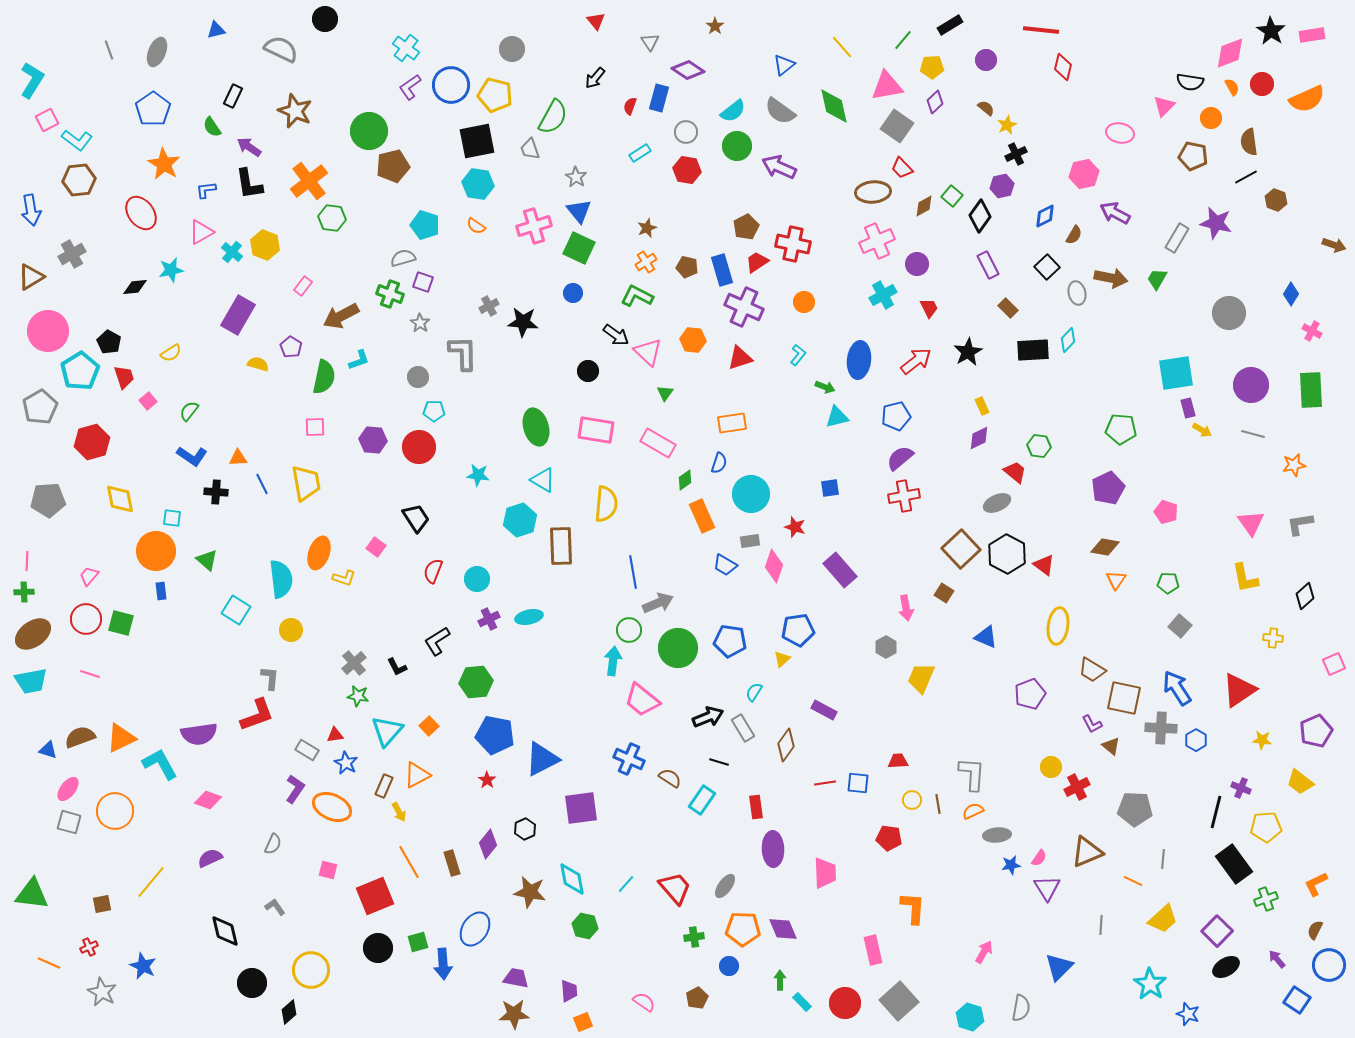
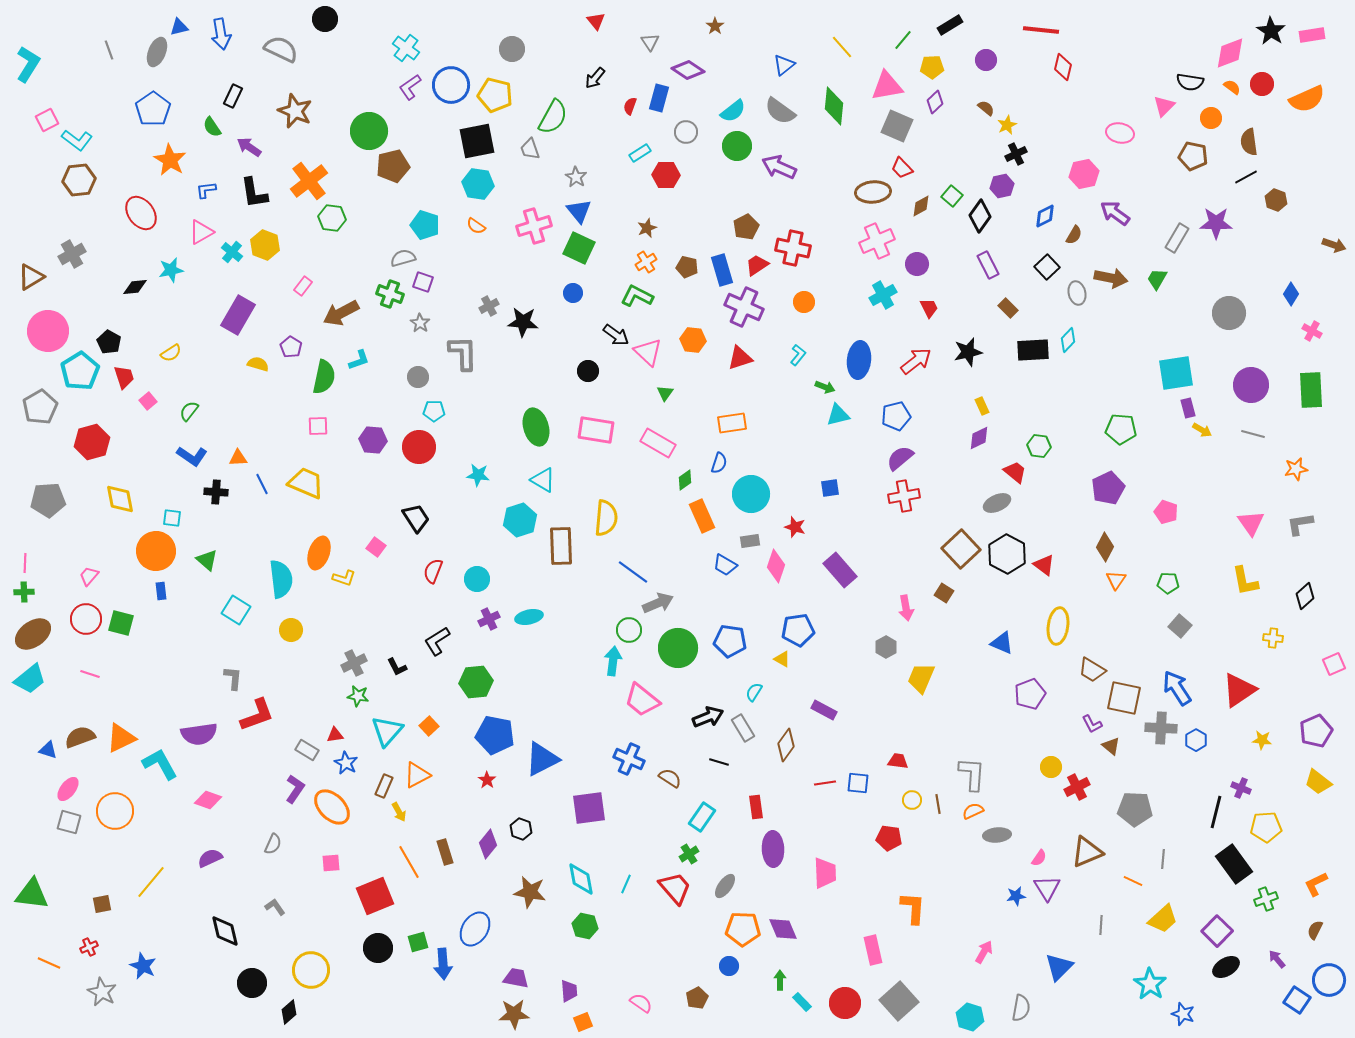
blue triangle at (216, 30): moved 37 px left, 3 px up
cyan L-shape at (32, 80): moved 4 px left, 16 px up
orange semicircle at (1232, 87): rotated 24 degrees counterclockwise
green diamond at (834, 106): rotated 18 degrees clockwise
gray square at (897, 126): rotated 12 degrees counterclockwise
orange star at (164, 164): moved 6 px right, 4 px up
red hexagon at (687, 170): moved 21 px left, 5 px down; rotated 8 degrees counterclockwise
black L-shape at (249, 184): moved 5 px right, 9 px down
brown diamond at (924, 206): moved 3 px left
blue arrow at (31, 210): moved 190 px right, 176 px up
purple arrow at (1115, 213): rotated 8 degrees clockwise
purple star at (1216, 223): rotated 12 degrees counterclockwise
red cross at (793, 244): moved 4 px down
red trapezoid at (757, 262): moved 3 px down
brown arrow at (341, 316): moved 3 px up
black star at (968, 352): rotated 16 degrees clockwise
cyan triangle at (837, 417): moved 1 px right, 2 px up
pink square at (315, 427): moved 3 px right, 1 px up
orange star at (1294, 465): moved 2 px right, 4 px down
yellow trapezoid at (306, 483): rotated 57 degrees counterclockwise
yellow semicircle at (606, 504): moved 14 px down
brown diamond at (1105, 547): rotated 72 degrees counterclockwise
pink line at (27, 561): moved 2 px left, 2 px down
pink diamond at (774, 566): moved 2 px right
blue line at (633, 572): rotated 44 degrees counterclockwise
yellow L-shape at (1245, 578): moved 3 px down
blue triangle at (986, 637): moved 16 px right, 6 px down
yellow triangle at (782, 659): rotated 48 degrees counterclockwise
gray cross at (354, 663): rotated 15 degrees clockwise
gray L-shape at (270, 678): moved 37 px left
cyan trapezoid at (31, 681): moved 1 px left, 2 px up; rotated 28 degrees counterclockwise
red trapezoid at (898, 761): rotated 10 degrees clockwise
yellow trapezoid at (1300, 782): moved 18 px right
cyan rectangle at (702, 800): moved 17 px down
orange ellipse at (332, 807): rotated 21 degrees clockwise
purple square at (581, 808): moved 8 px right
black hexagon at (525, 829): moved 4 px left; rotated 15 degrees counterclockwise
brown rectangle at (452, 863): moved 7 px left, 11 px up
blue star at (1011, 865): moved 5 px right, 31 px down
pink square at (328, 870): moved 3 px right, 7 px up; rotated 18 degrees counterclockwise
cyan diamond at (572, 879): moved 9 px right
cyan line at (626, 884): rotated 18 degrees counterclockwise
green cross at (694, 937): moved 5 px left, 83 px up; rotated 24 degrees counterclockwise
blue circle at (1329, 965): moved 15 px down
pink semicircle at (644, 1002): moved 3 px left, 1 px down
blue star at (1188, 1014): moved 5 px left
